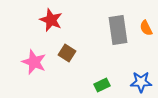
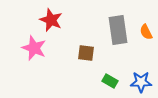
orange semicircle: moved 4 px down
brown square: moved 19 px right; rotated 24 degrees counterclockwise
pink star: moved 14 px up
green rectangle: moved 8 px right, 4 px up; rotated 56 degrees clockwise
